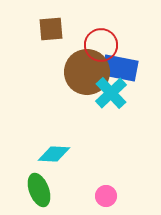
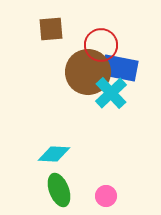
brown circle: moved 1 px right
green ellipse: moved 20 px right
